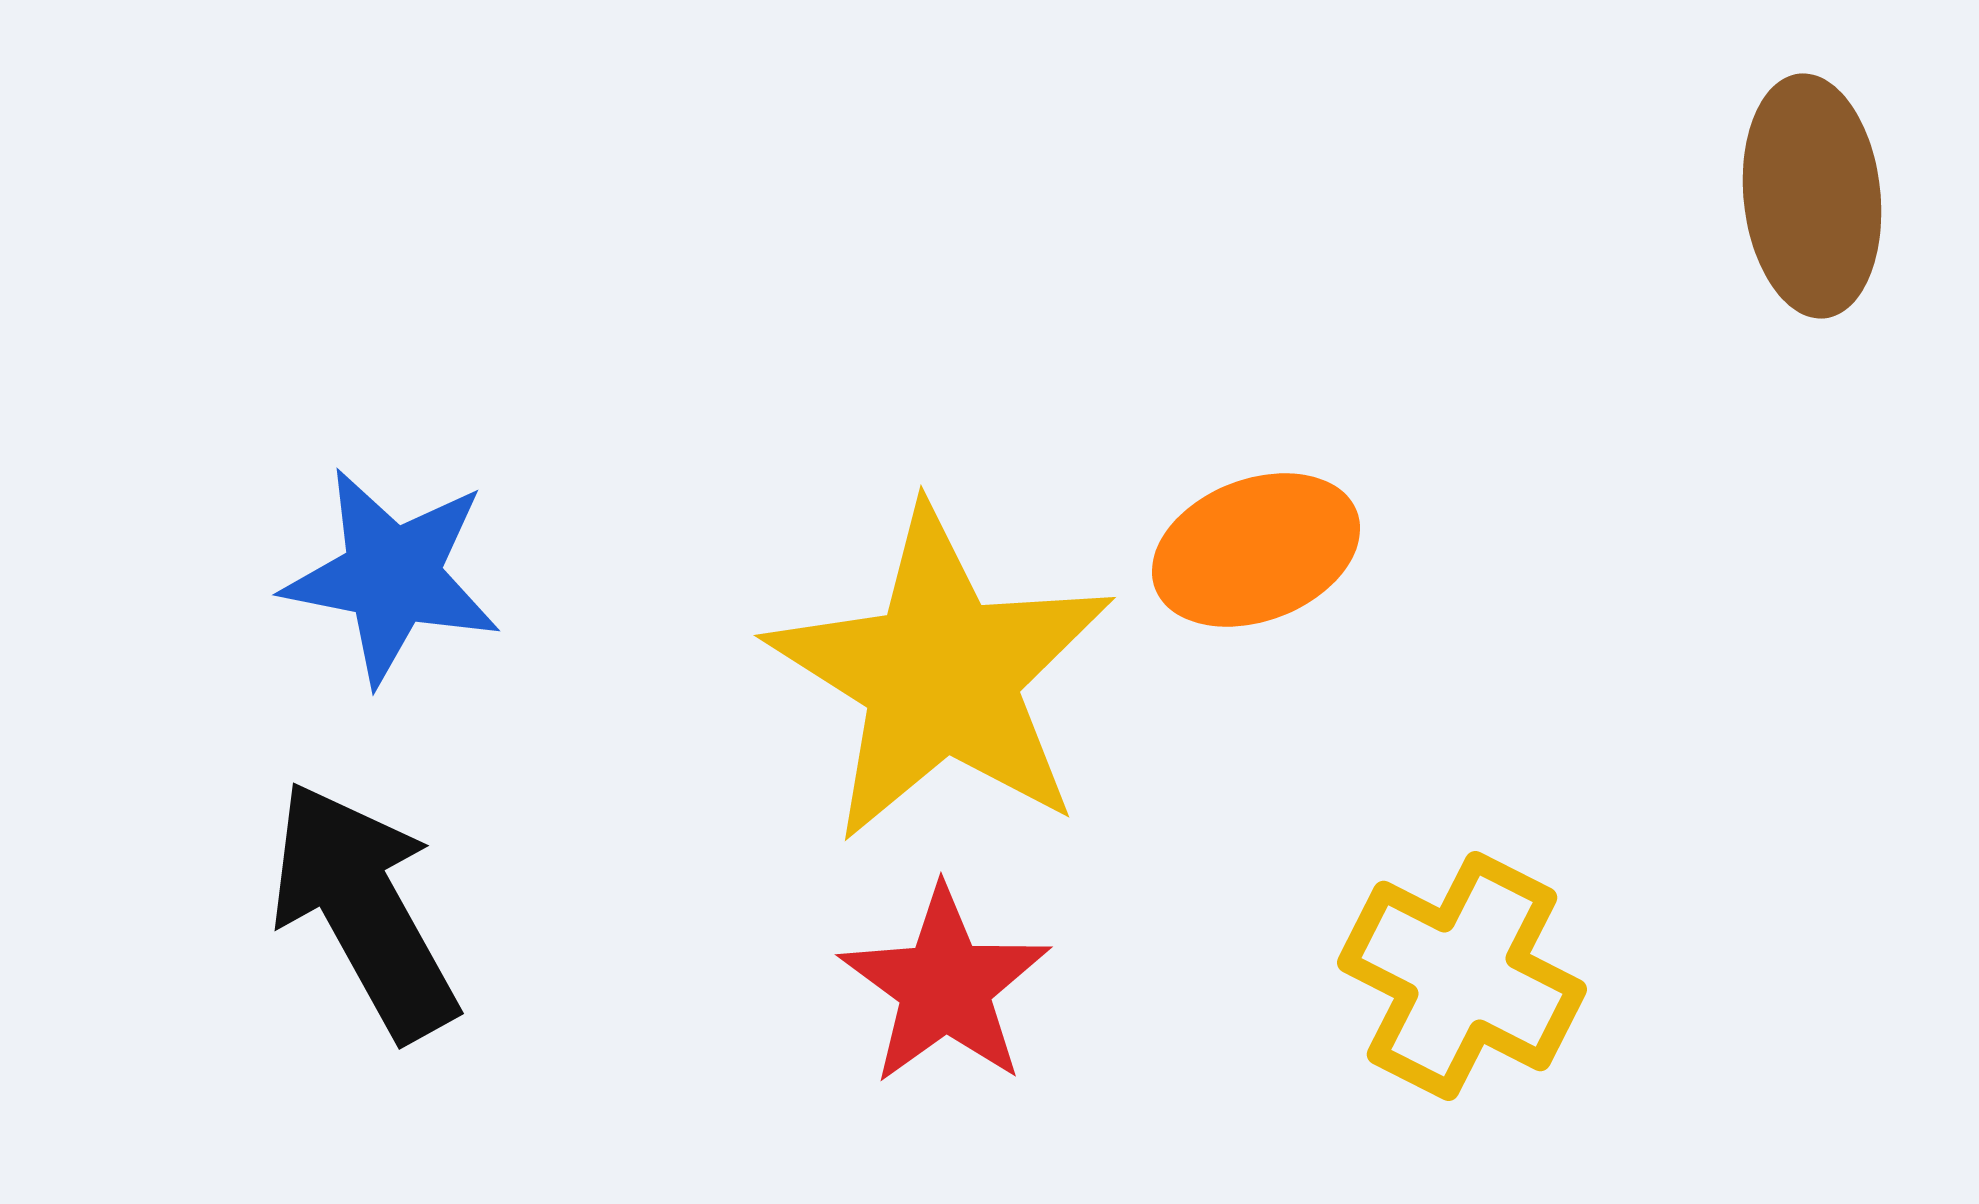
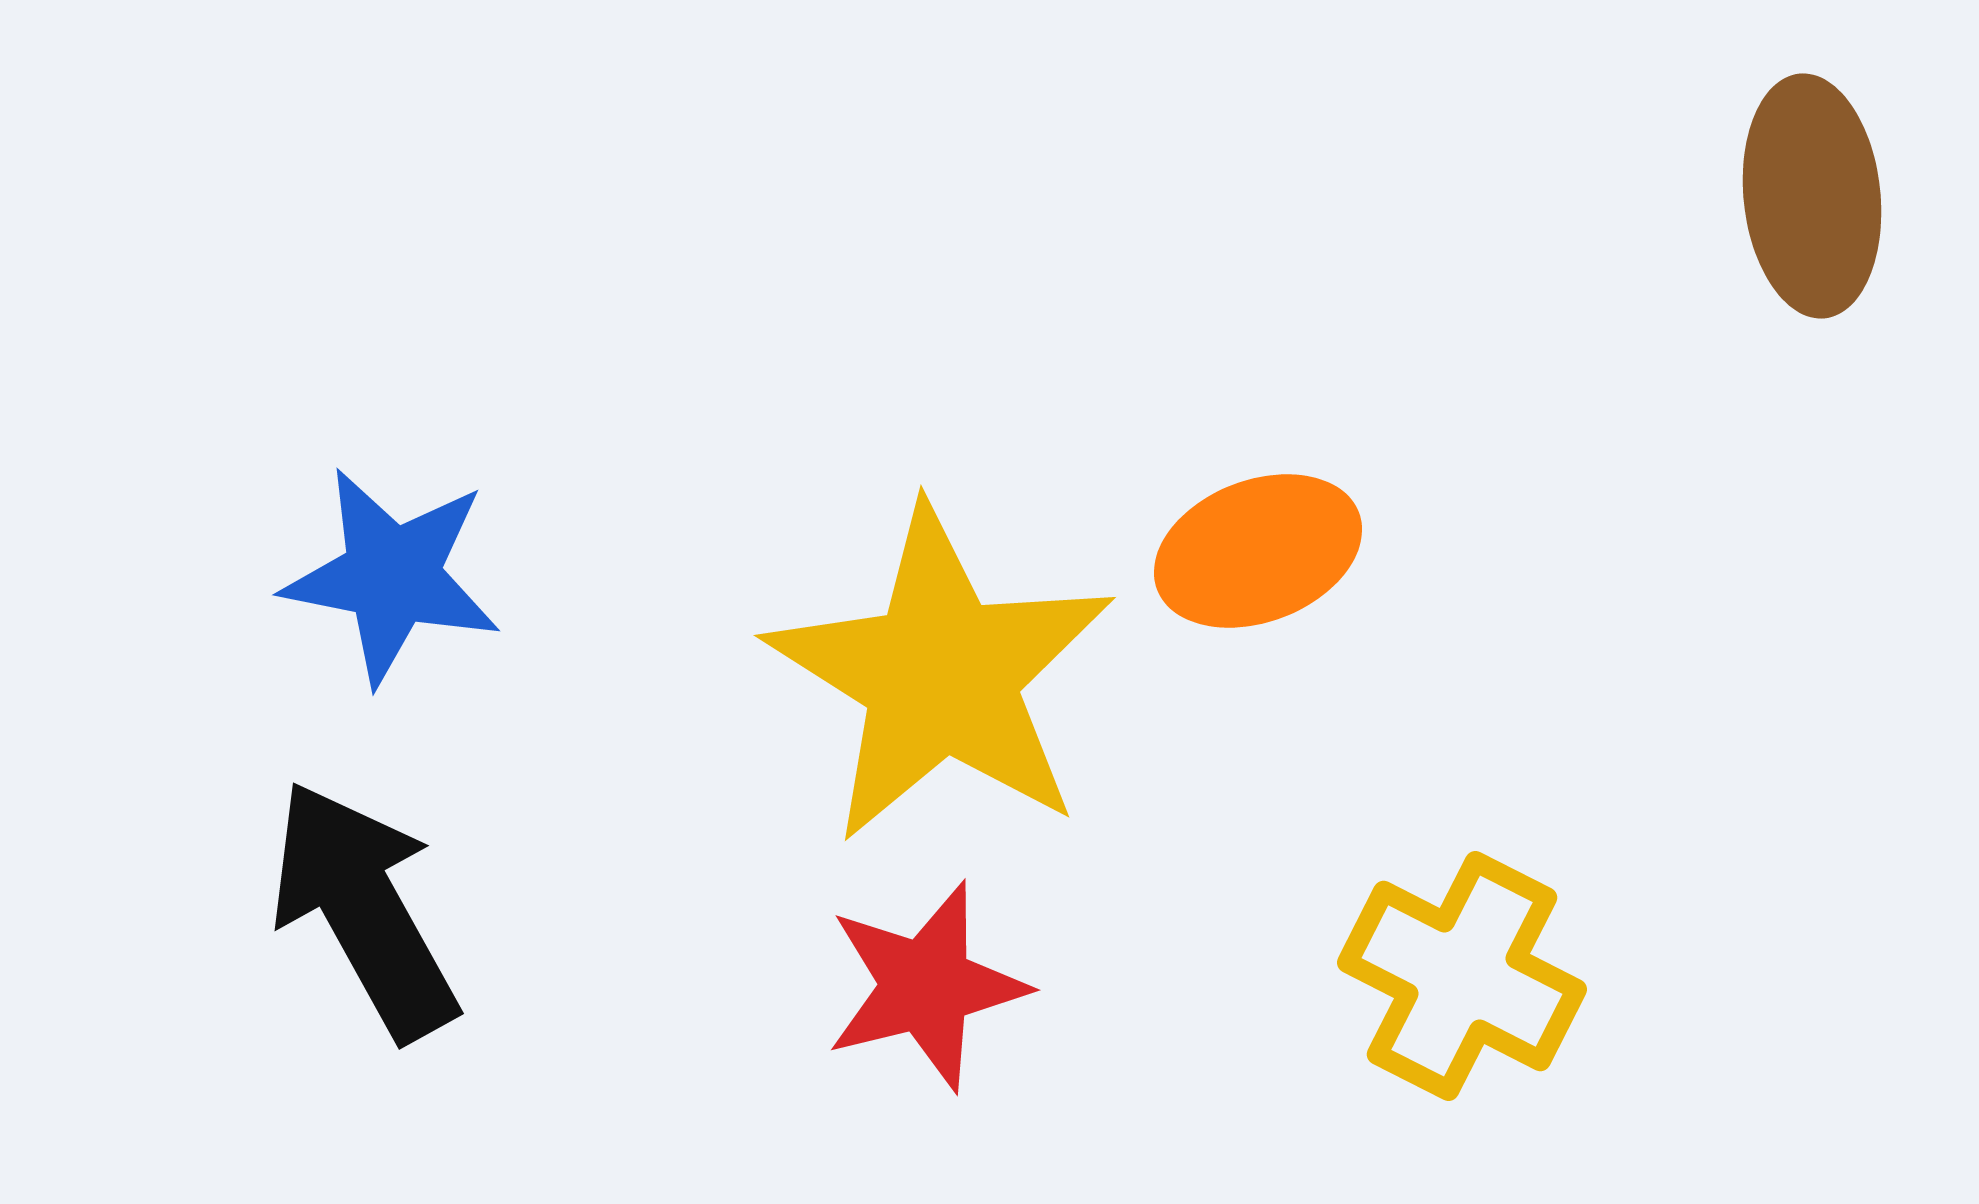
orange ellipse: moved 2 px right, 1 px down
red star: moved 19 px left; rotated 22 degrees clockwise
